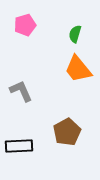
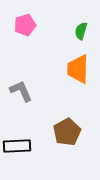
green semicircle: moved 6 px right, 3 px up
orange trapezoid: rotated 40 degrees clockwise
black rectangle: moved 2 px left
